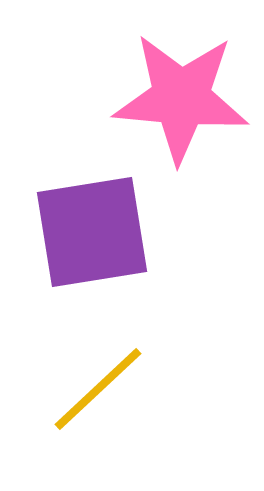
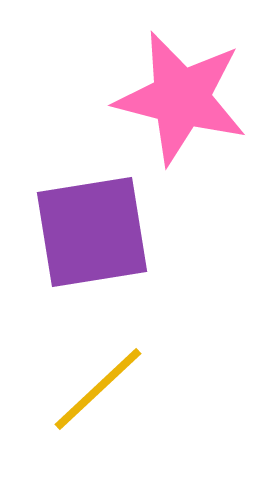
pink star: rotated 9 degrees clockwise
